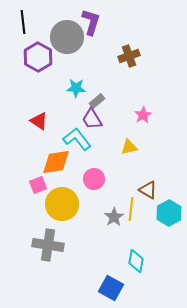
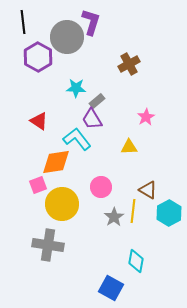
brown cross: moved 8 px down; rotated 10 degrees counterclockwise
pink star: moved 3 px right, 2 px down
yellow triangle: rotated 12 degrees clockwise
pink circle: moved 7 px right, 8 px down
yellow line: moved 2 px right, 2 px down
